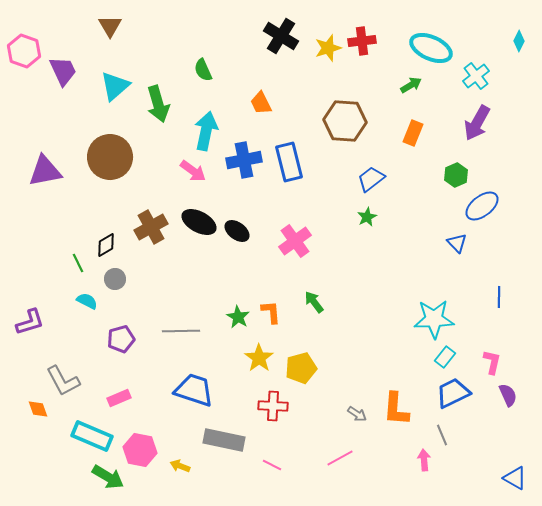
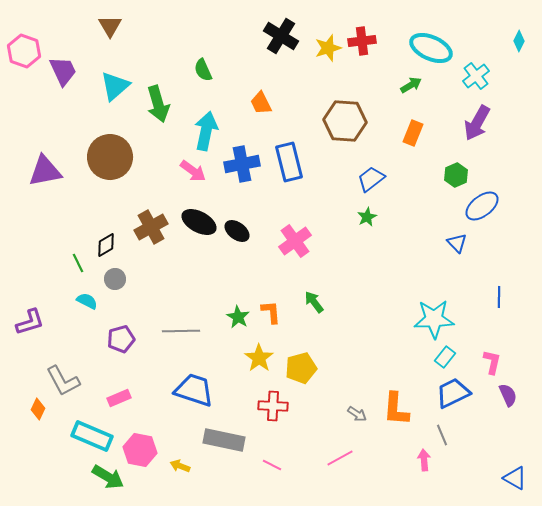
blue cross at (244, 160): moved 2 px left, 4 px down
orange diamond at (38, 409): rotated 45 degrees clockwise
